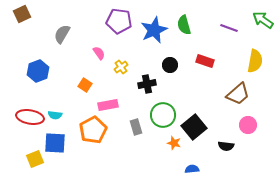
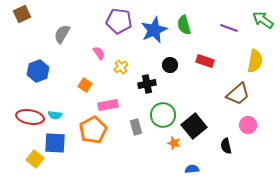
black square: moved 1 px up
black semicircle: rotated 70 degrees clockwise
yellow square: rotated 30 degrees counterclockwise
